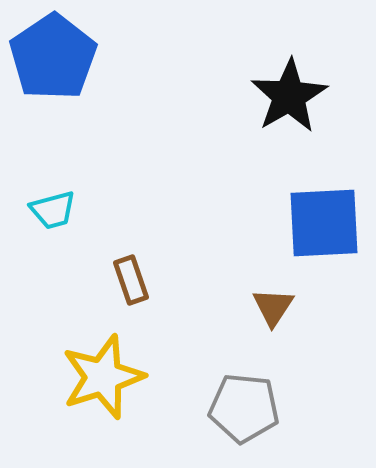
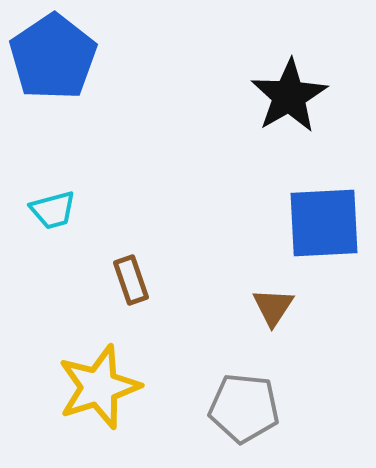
yellow star: moved 4 px left, 10 px down
